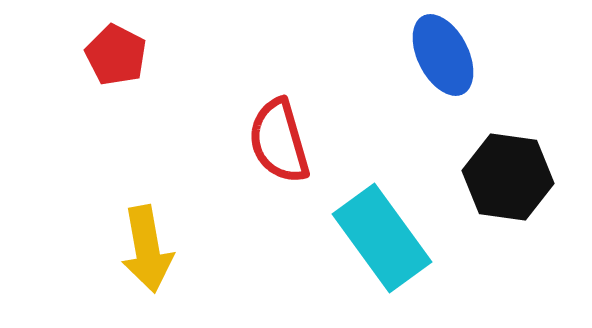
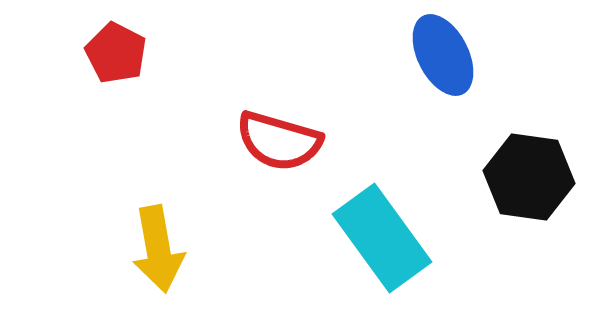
red pentagon: moved 2 px up
red semicircle: rotated 58 degrees counterclockwise
black hexagon: moved 21 px right
yellow arrow: moved 11 px right
